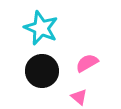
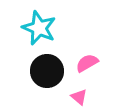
cyan star: moved 2 px left
black circle: moved 5 px right
